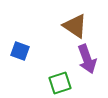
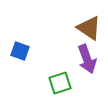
brown triangle: moved 14 px right, 2 px down
